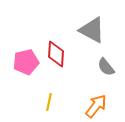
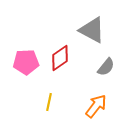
red diamond: moved 4 px right, 4 px down; rotated 52 degrees clockwise
pink pentagon: rotated 10 degrees clockwise
gray semicircle: rotated 102 degrees counterclockwise
